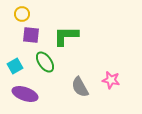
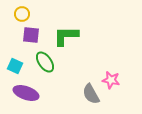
cyan square: rotated 35 degrees counterclockwise
gray semicircle: moved 11 px right, 7 px down
purple ellipse: moved 1 px right, 1 px up
